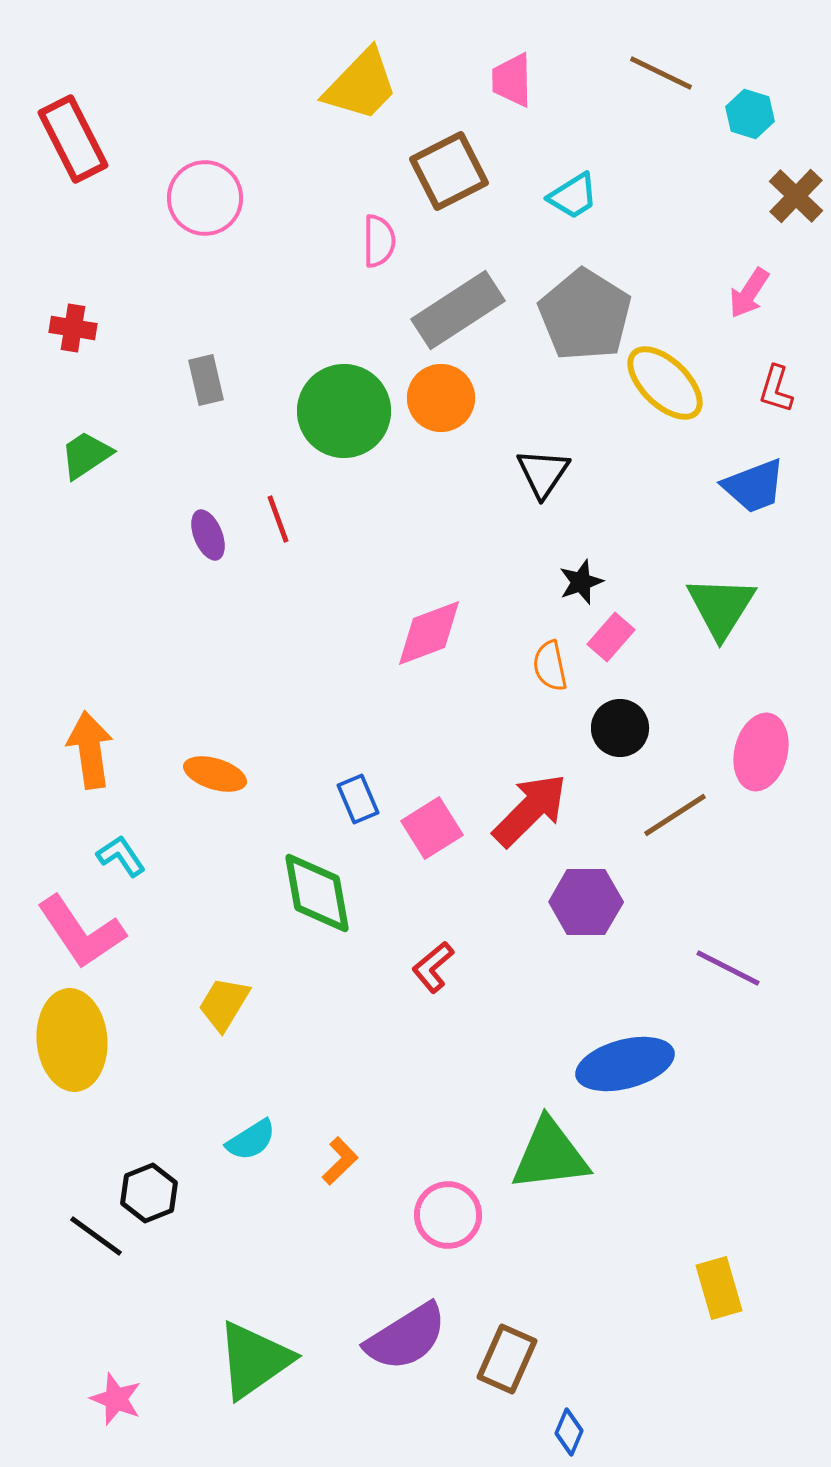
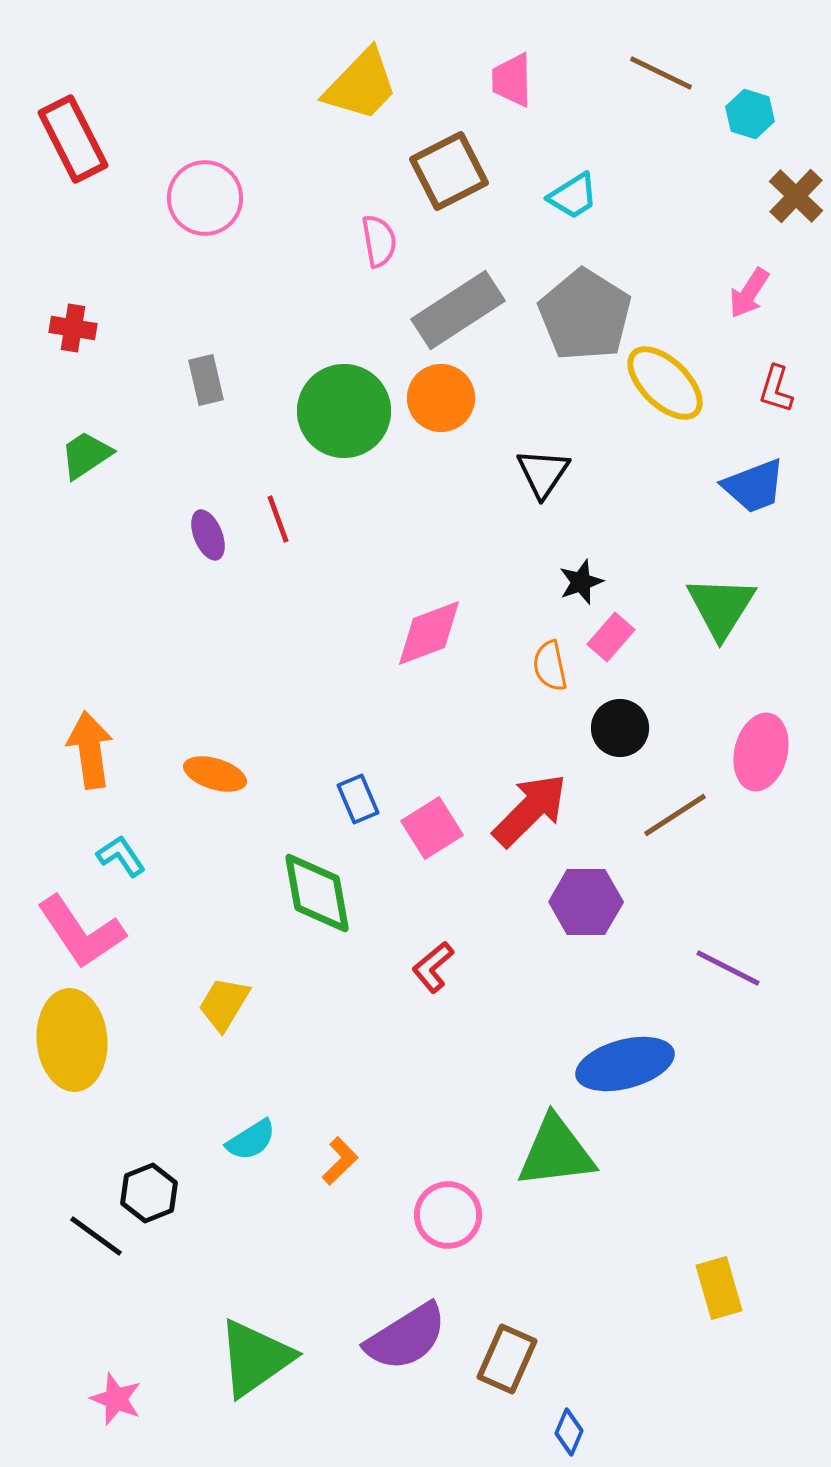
pink semicircle at (379, 241): rotated 10 degrees counterclockwise
green triangle at (550, 1155): moved 6 px right, 3 px up
green triangle at (254, 1360): moved 1 px right, 2 px up
